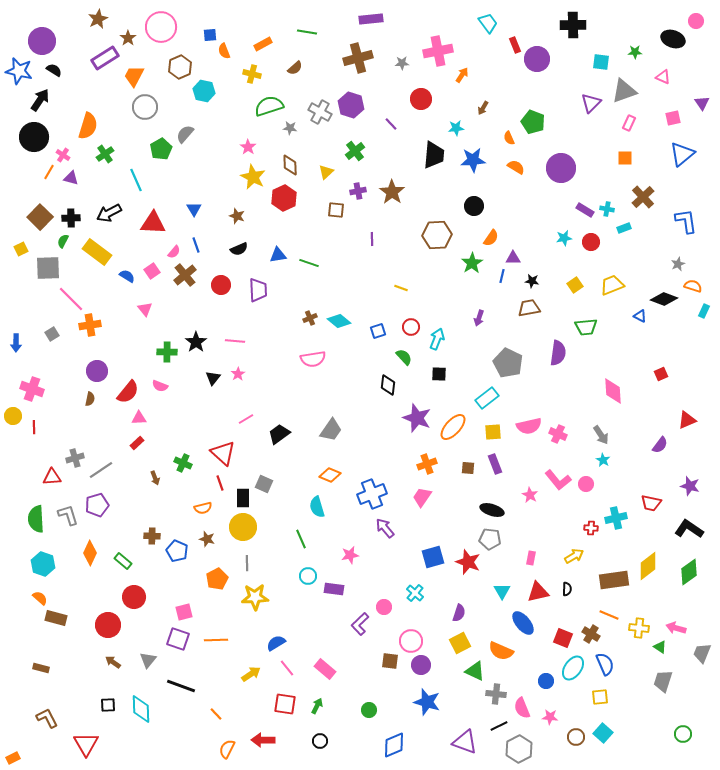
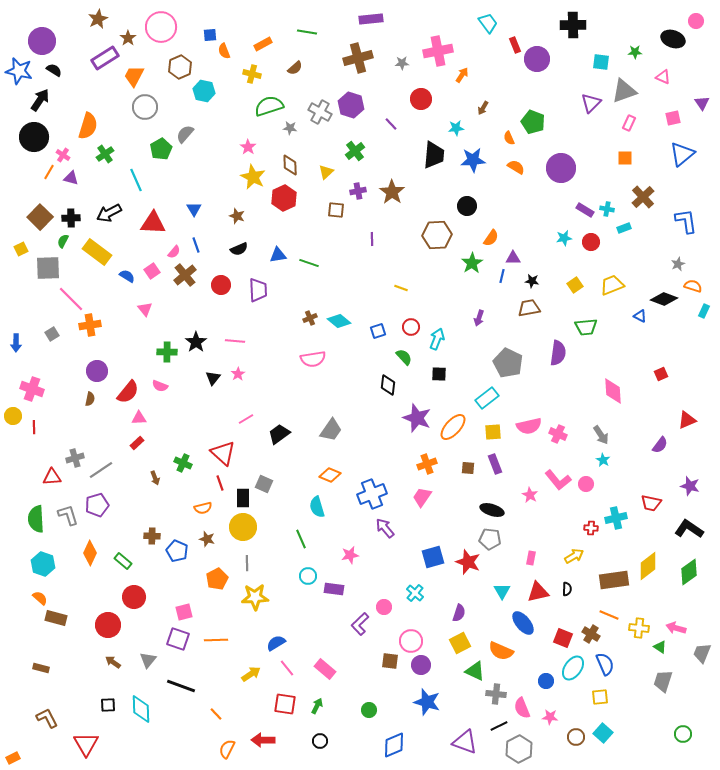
black circle at (474, 206): moved 7 px left
